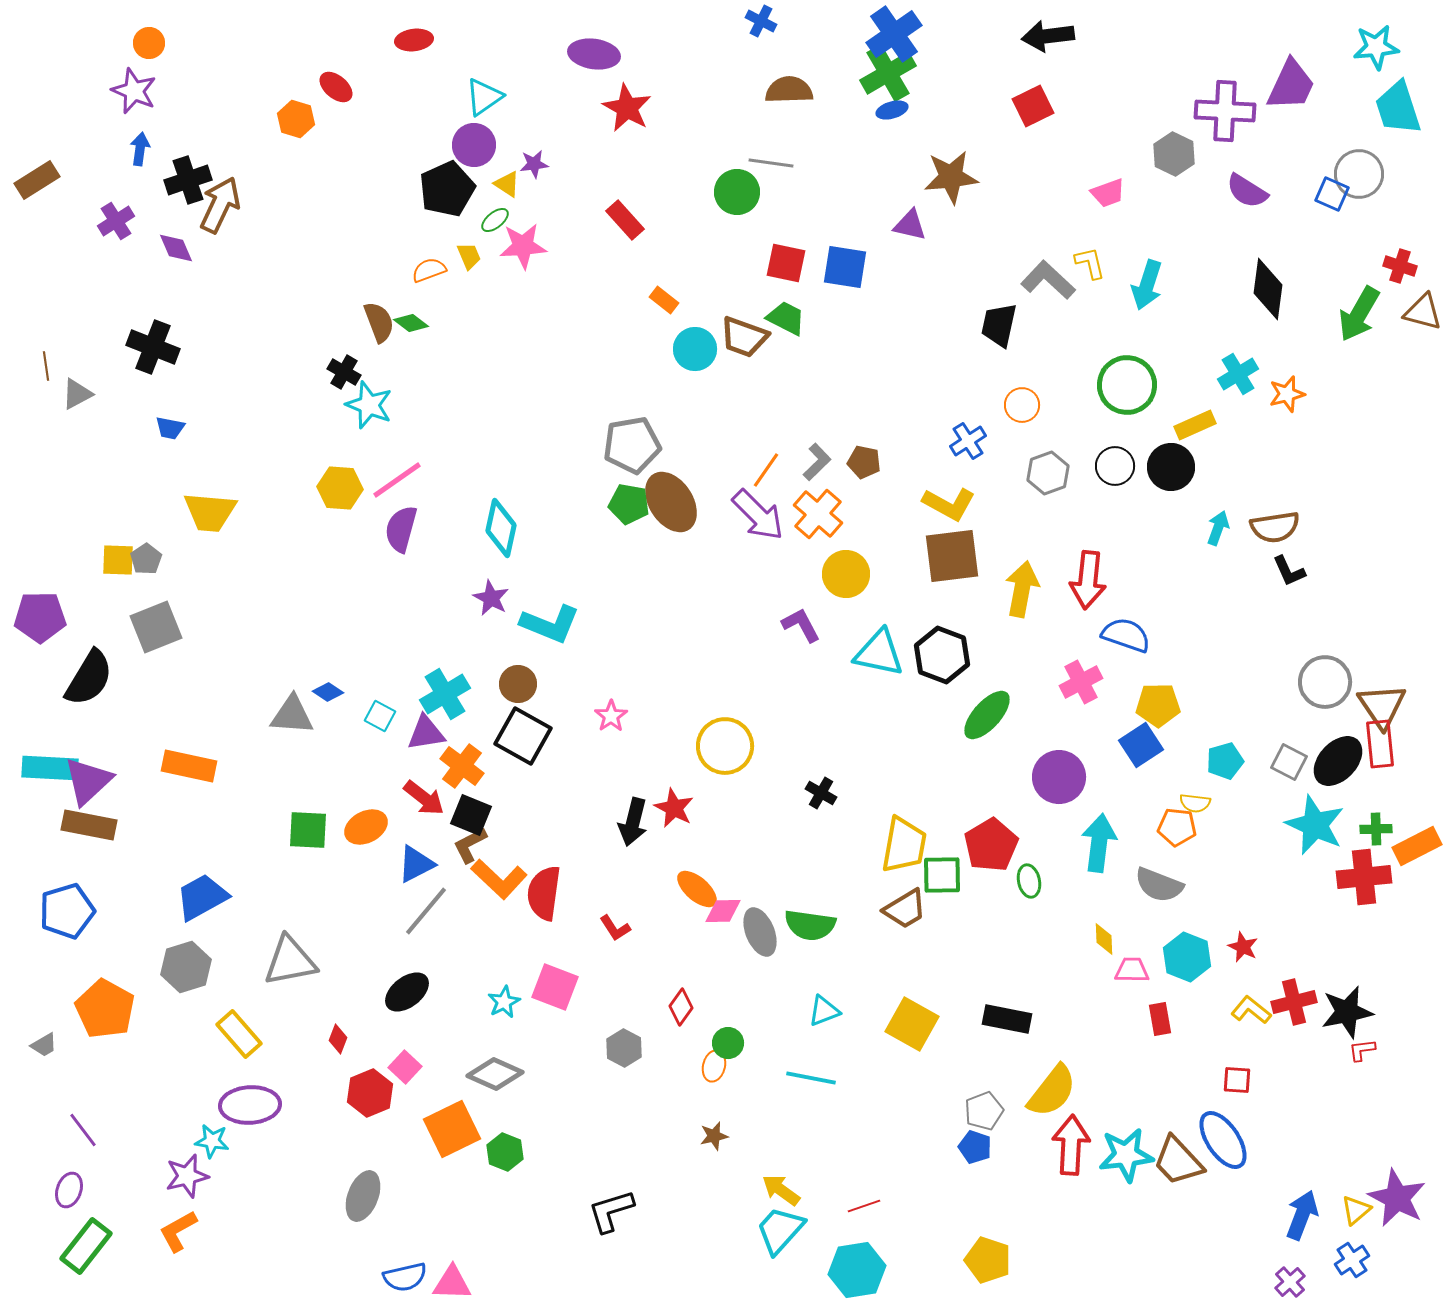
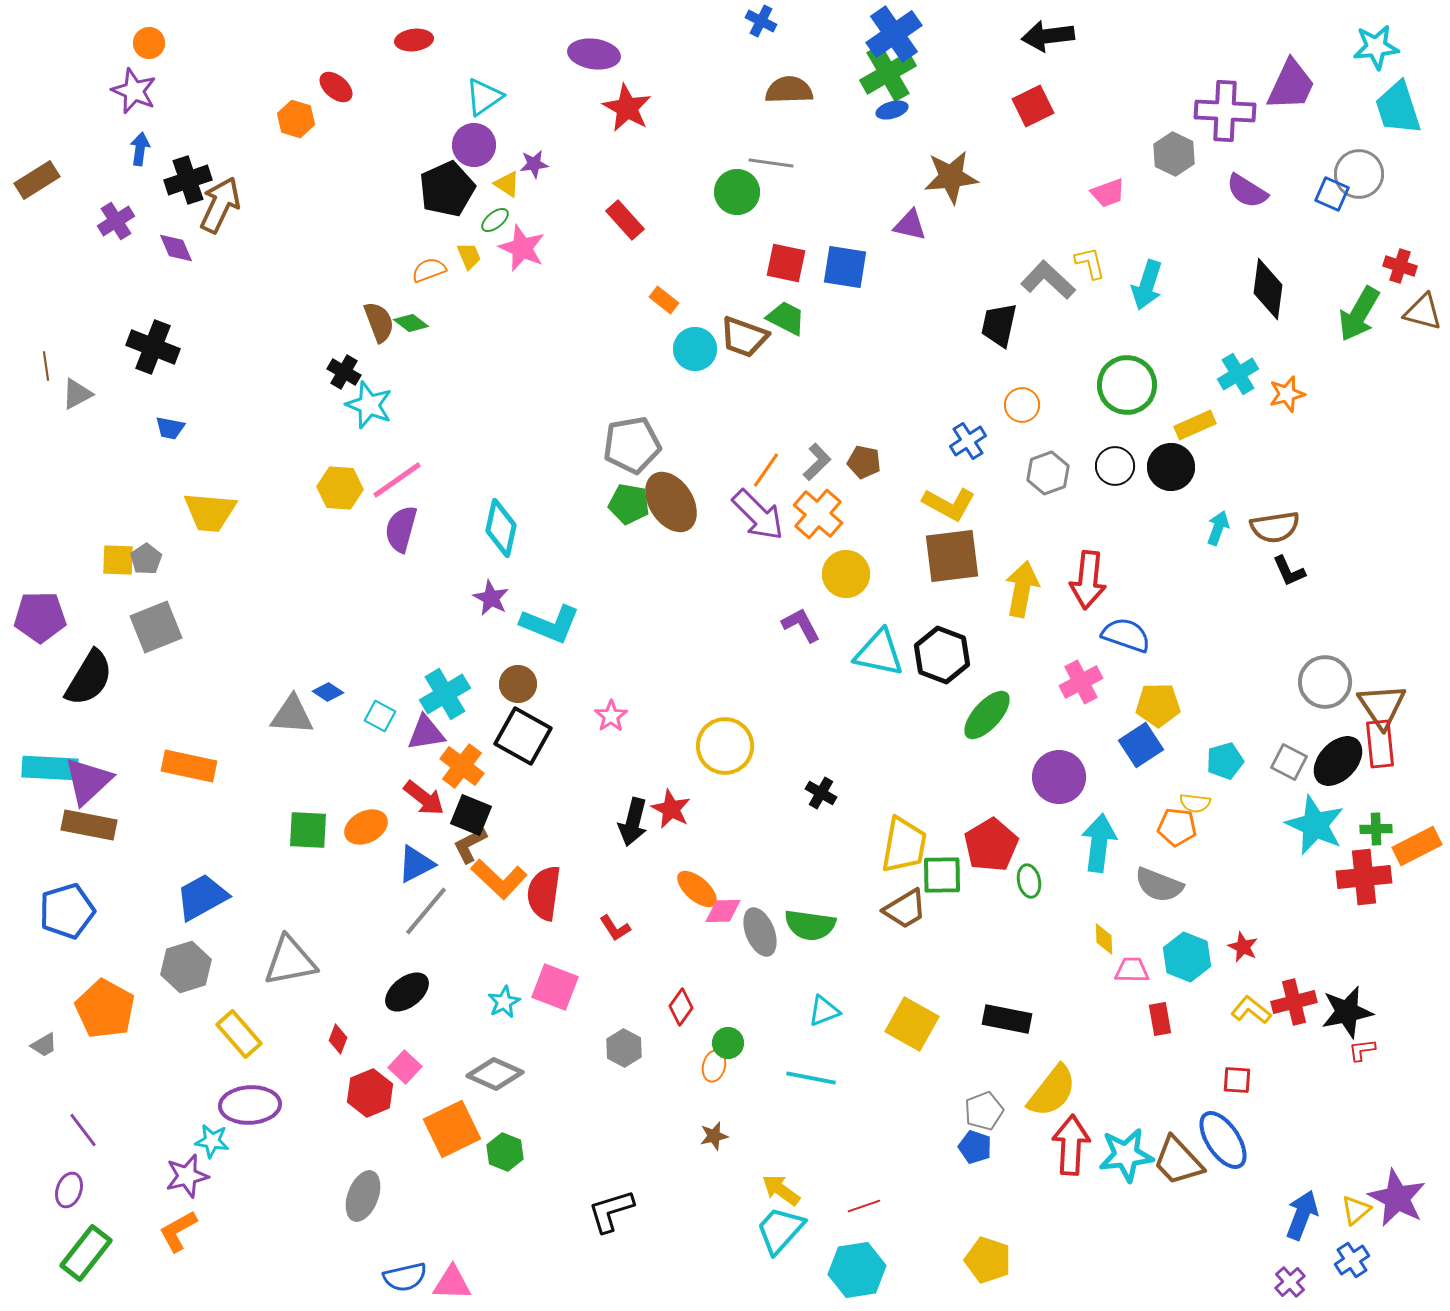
pink star at (523, 246): moved 1 px left, 2 px down; rotated 27 degrees clockwise
red star at (674, 808): moved 3 px left, 1 px down
green rectangle at (86, 1246): moved 7 px down
